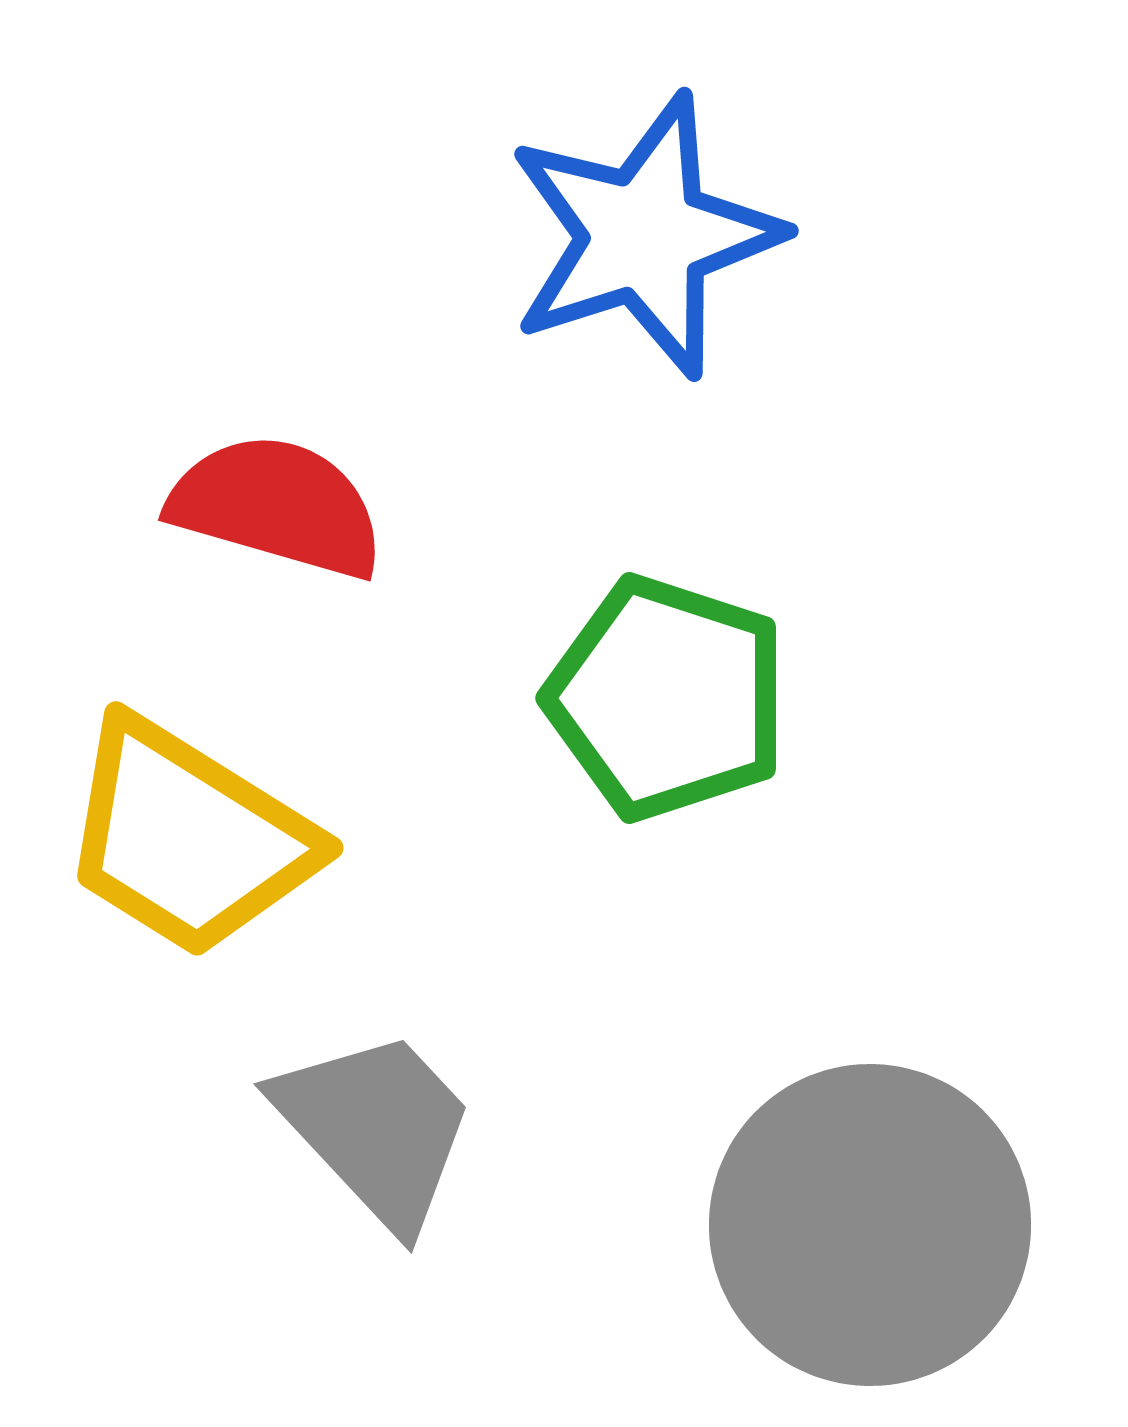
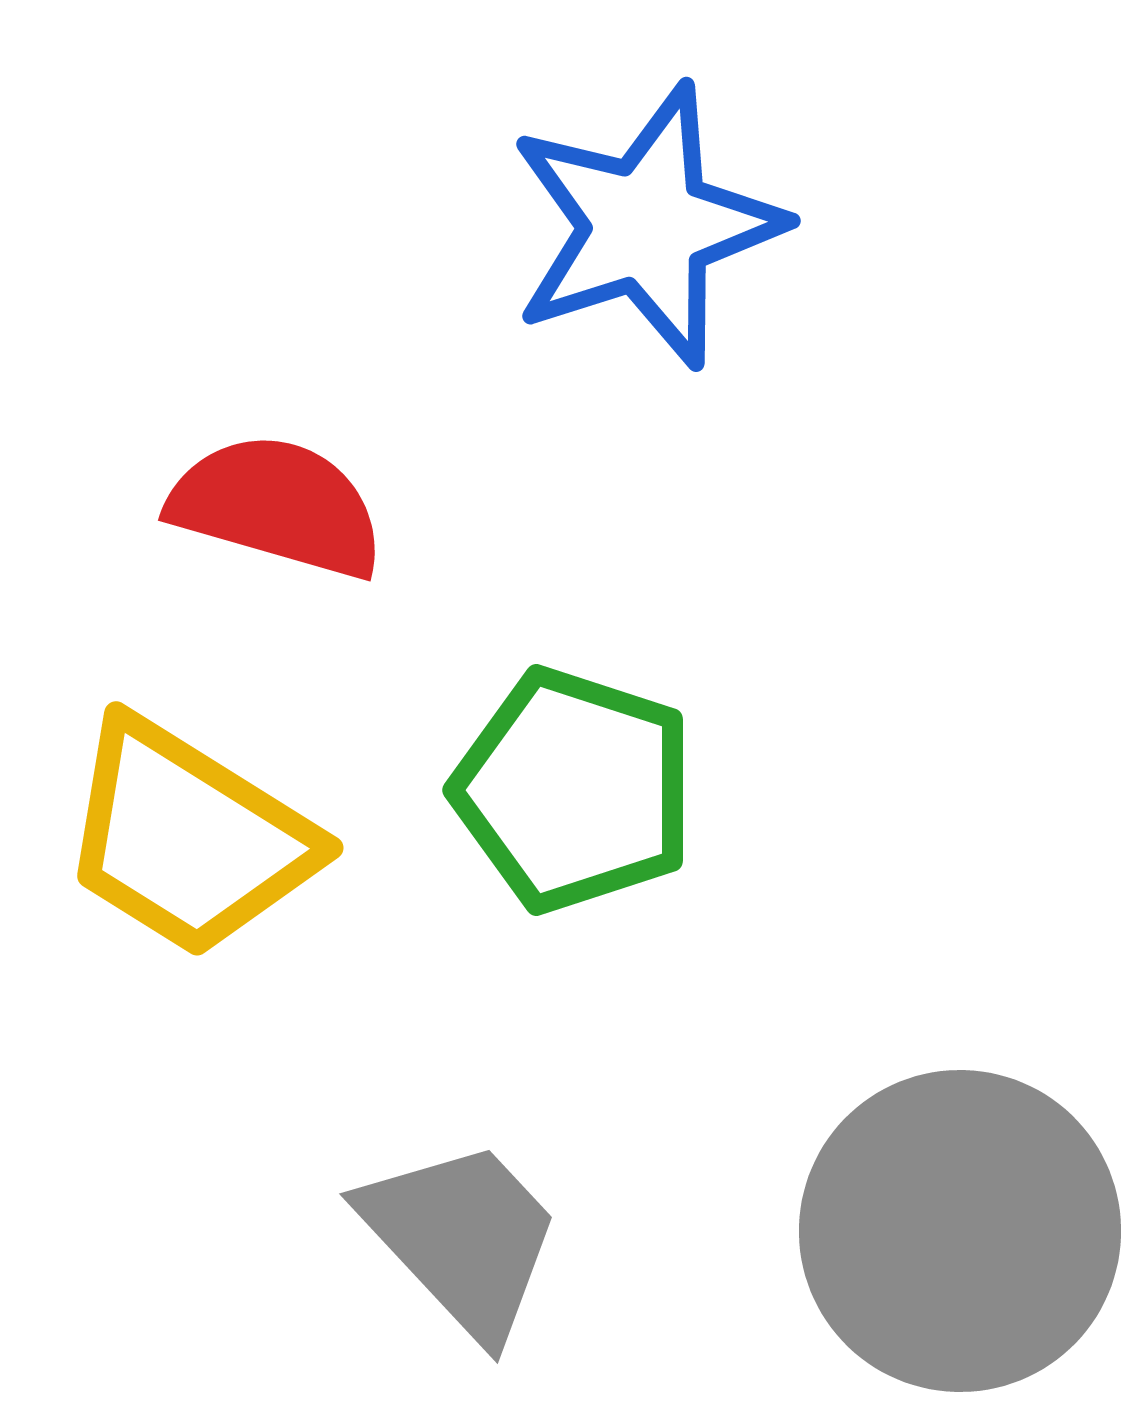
blue star: moved 2 px right, 10 px up
green pentagon: moved 93 px left, 92 px down
gray trapezoid: moved 86 px right, 110 px down
gray circle: moved 90 px right, 6 px down
